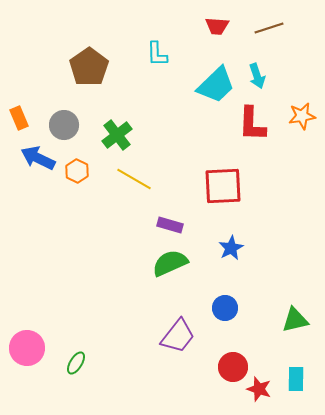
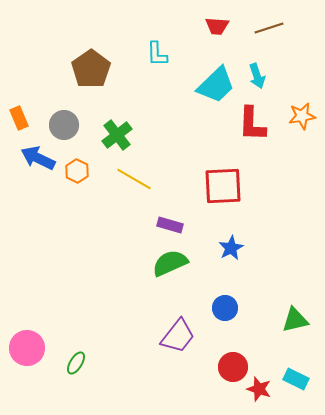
brown pentagon: moved 2 px right, 2 px down
cyan rectangle: rotated 65 degrees counterclockwise
